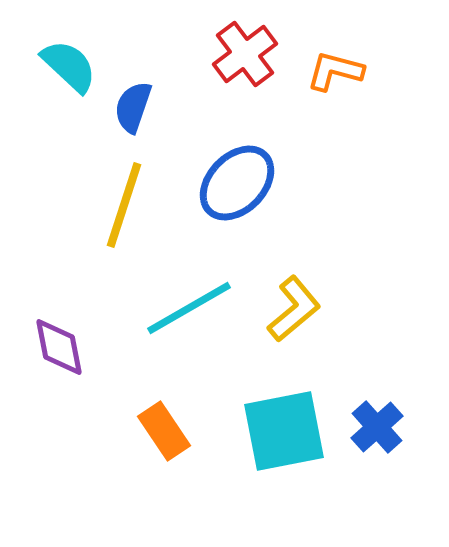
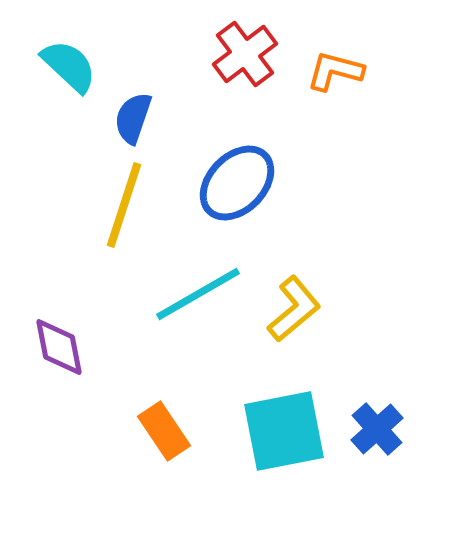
blue semicircle: moved 11 px down
cyan line: moved 9 px right, 14 px up
blue cross: moved 2 px down
